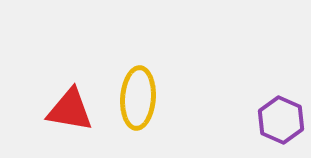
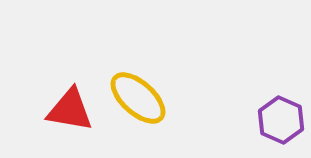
yellow ellipse: rotated 52 degrees counterclockwise
